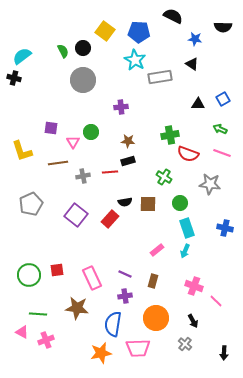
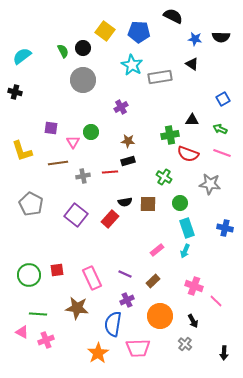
black semicircle at (223, 27): moved 2 px left, 10 px down
cyan star at (135, 60): moved 3 px left, 5 px down
black cross at (14, 78): moved 1 px right, 14 px down
black triangle at (198, 104): moved 6 px left, 16 px down
purple cross at (121, 107): rotated 24 degrees counterclockwise
gray pentagon at (31, 204): rotated 20 degrees counterclockwise
brown rectangle at (153, 281): rotated 32 degrees clockwise
purple cross at (125, 296): moved 2 px right, 4 px down; rotated 16 degrees counterclockwise
orange circle at (156, 318): moved 4 px right, 2 px up
orange star at (101, 353): moved 3 px left; rotated 20 degrees counterclockwise
